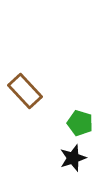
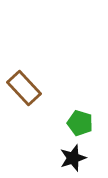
brown rectangle: moved 1 px left, 3 px up
